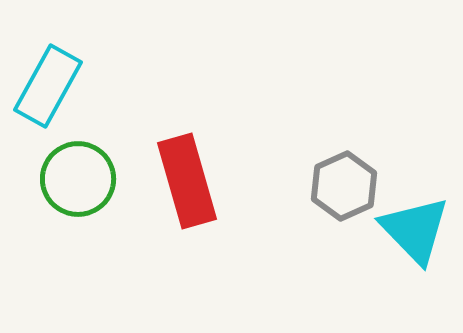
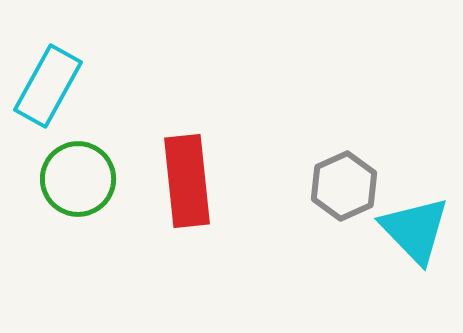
red rectangle: rotated 10 degrees clockwise
